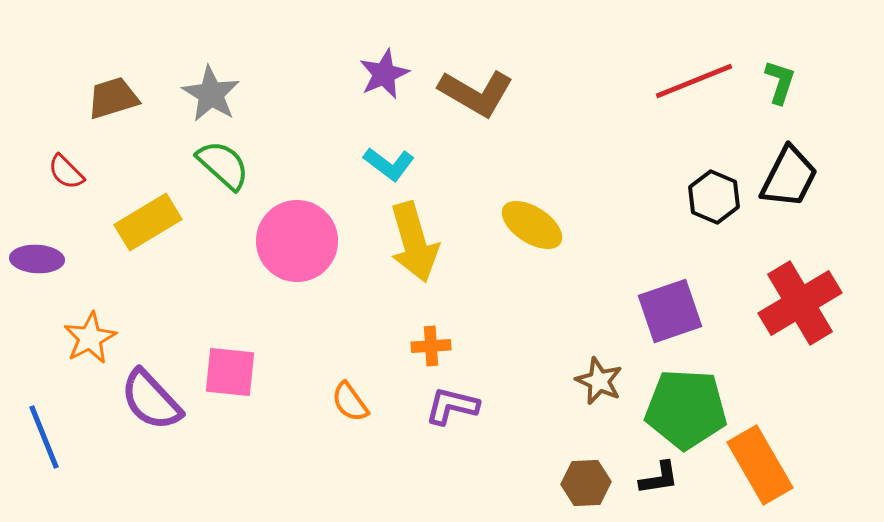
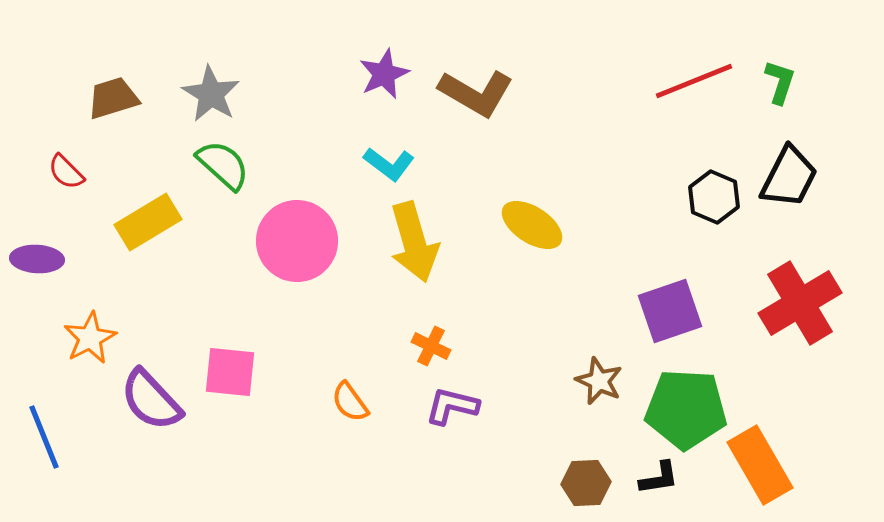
orange cross: rotated 30 degrees clockwise
